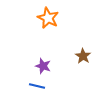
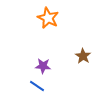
purple star: rotated 14 degrees counterclockwise
blue line: rotated 21 degrees clockwise
